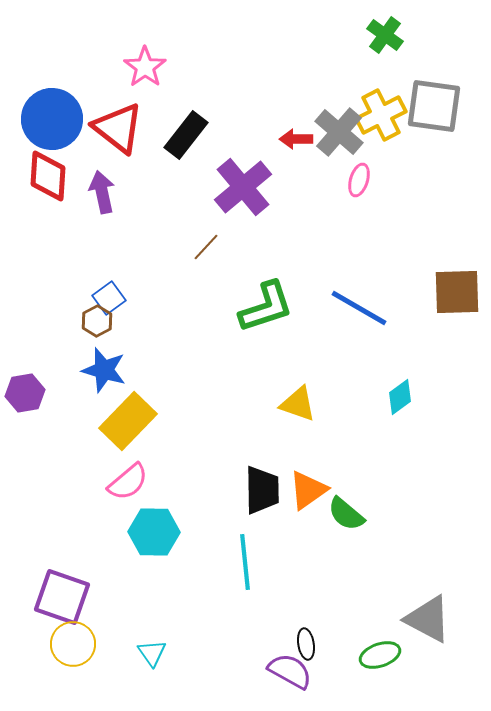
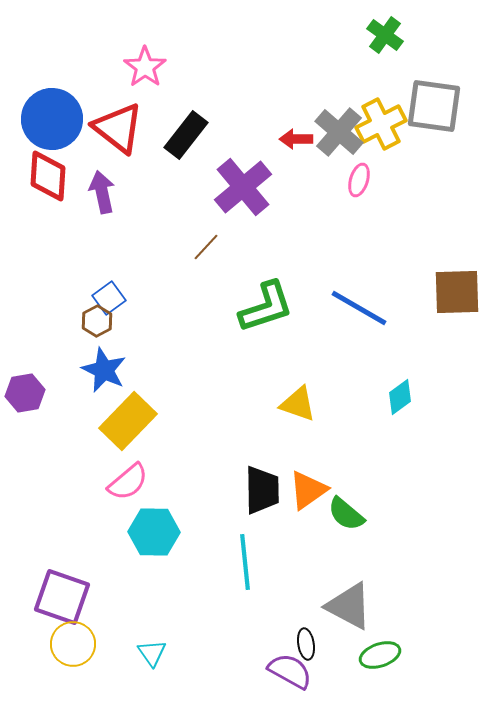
yellow cross: moved 9 px down
blue star: rotated 9 degrees clockwise
gray triangle: moved 79 px left, 13 px up
